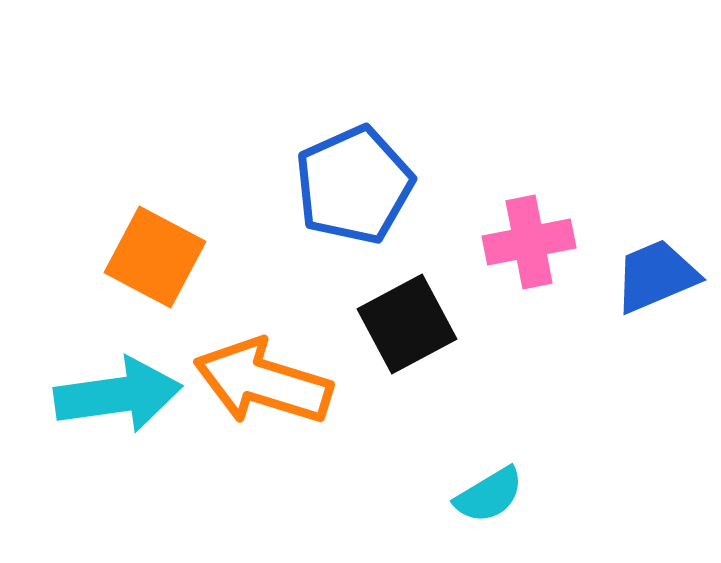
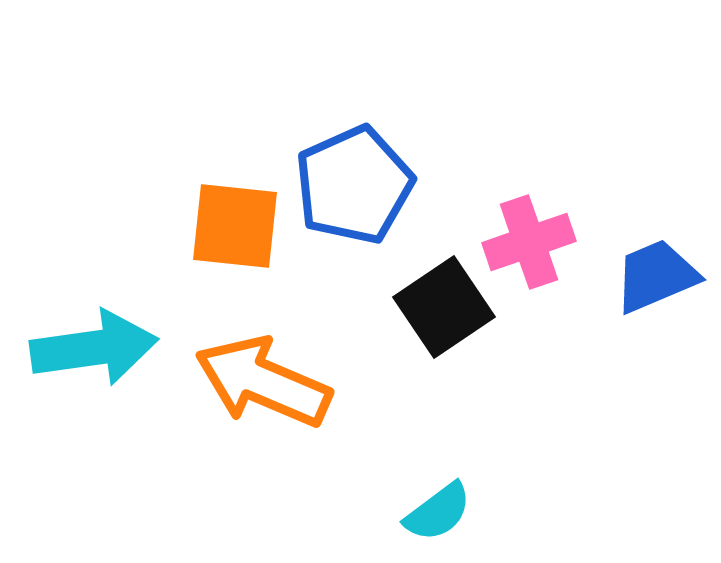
pink cross: rotated 8 degrees counterclockwise
orange square: moved 80 px right, 31 px up; rotated 22 degrees counterclockwise
black square: moved 37 px right, 17 px up; rotated 6 degrees counterclockwise
orange arrow: rotated 6 degrees clockwise
cyan arrow: moved 24 px left, 47 px up
cyan semicircle: moved 51 px left, 17 px down; rotated 6 degrees counterclockwise
